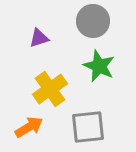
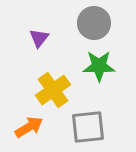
gray circle: moved 1 px right, 2 px down
purple triangle: rotated 35 degrees counterclockwise
green star: rotated 24 degrees counterclockwise
yellow cross: moved 3 px right, 1 px down
